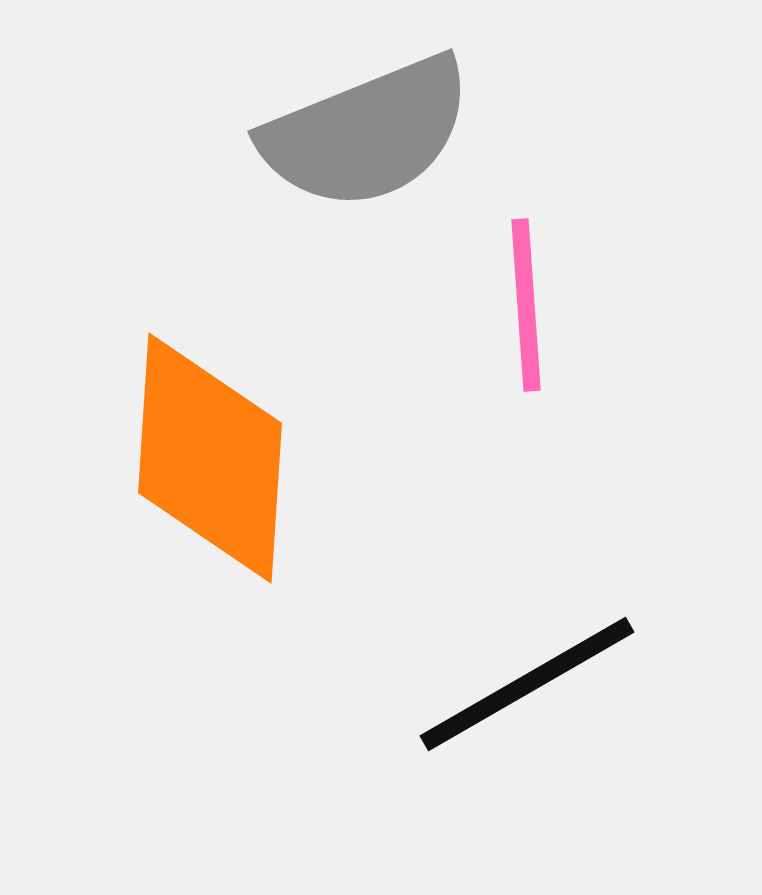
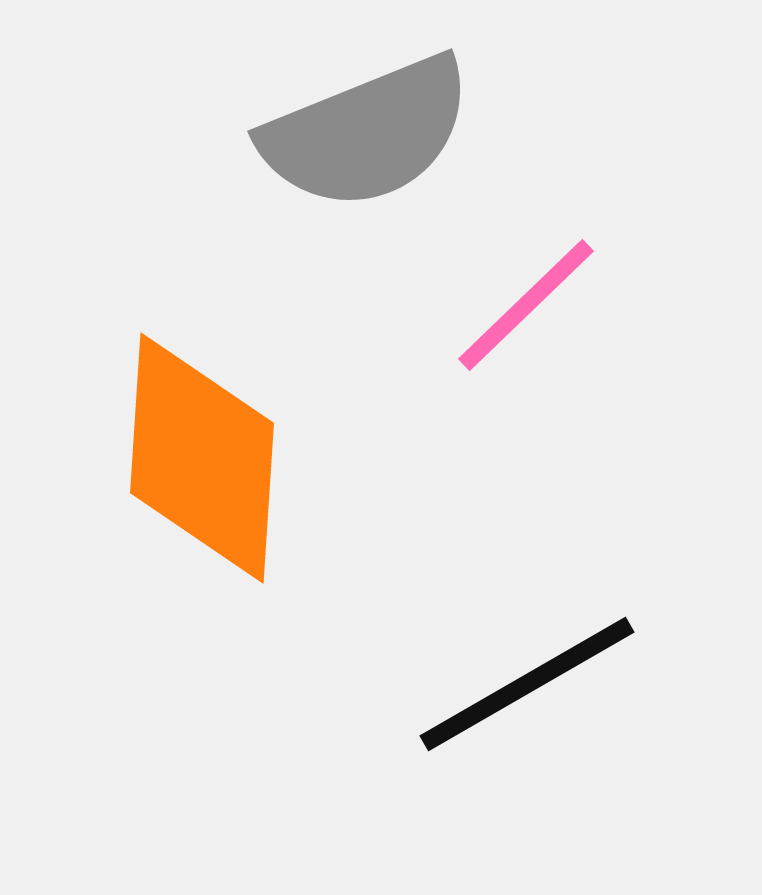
pink line: rotated 50 degrees clockwise
orange diamond: moved 8 px left
